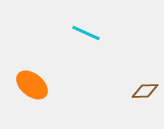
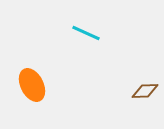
orange ellipse: rotated 24 degrees clockwise
